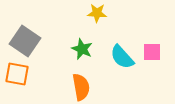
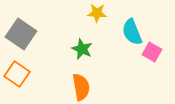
gray square: moved 4 px left, 7 px up
pink square: rotated 30 degrees clockwise
cyan semicircle: moved 10 px right, 25 px up; rotated 20 degrees clockwise
orange square: rotated 25 degrees clockwise
